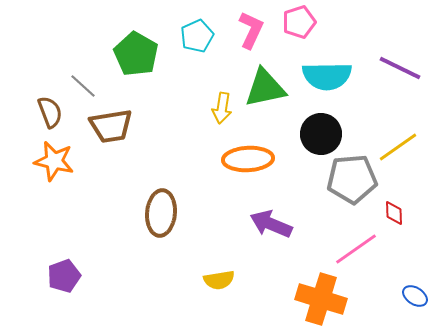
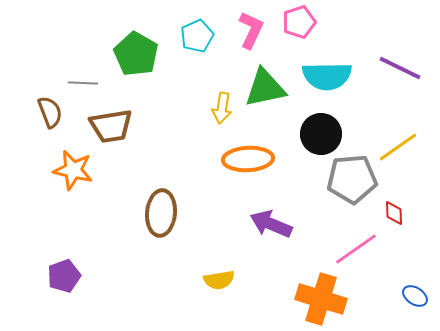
gray line: moved 3 px up; rotated 40 degrees counterclockwise
orange star: moved 19 px right, 9 px down
